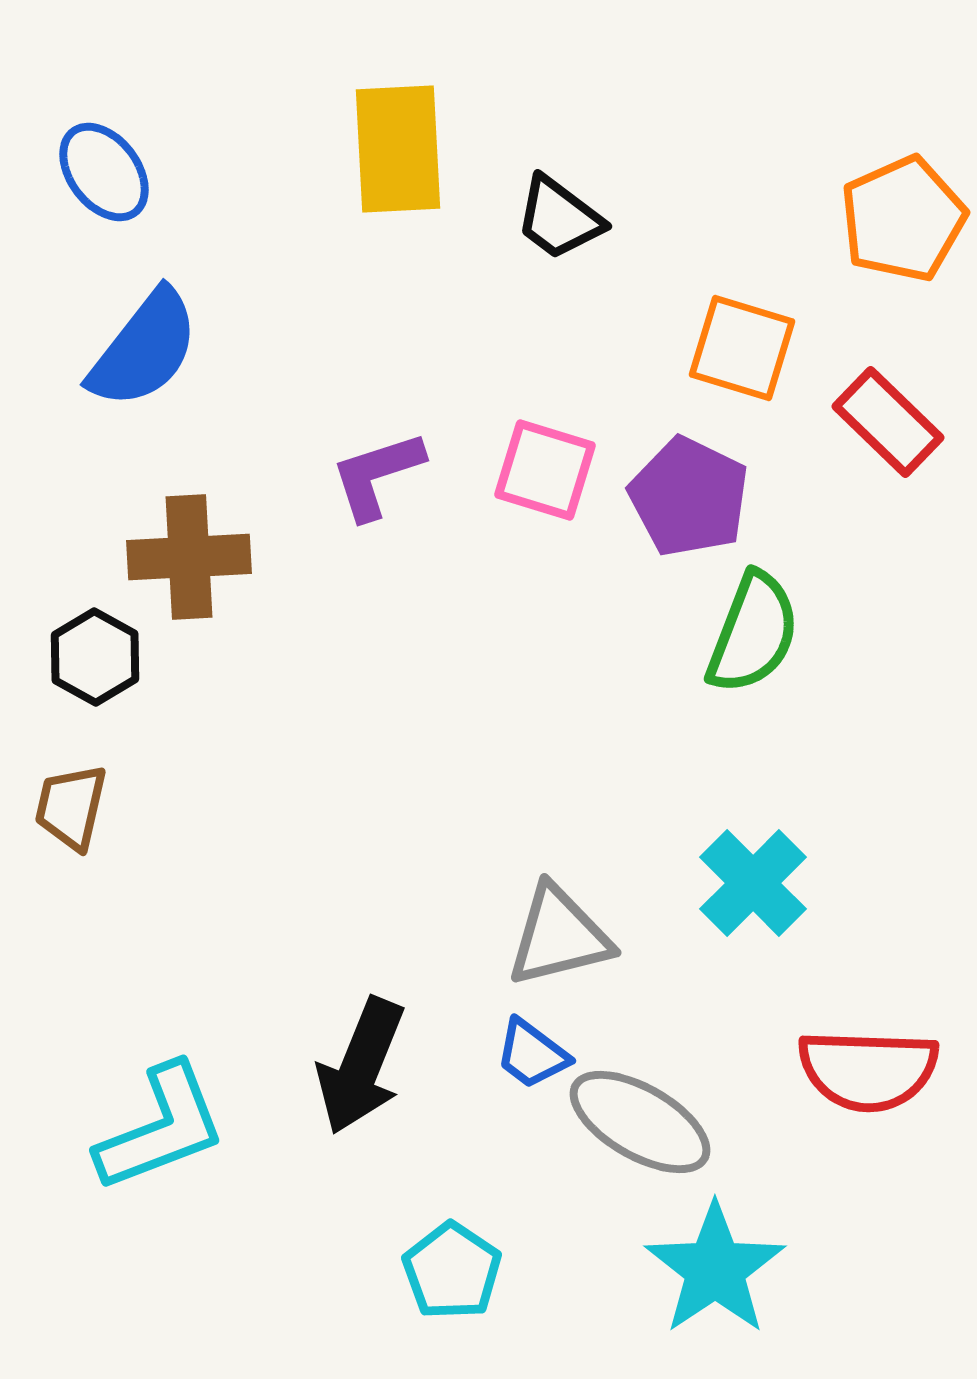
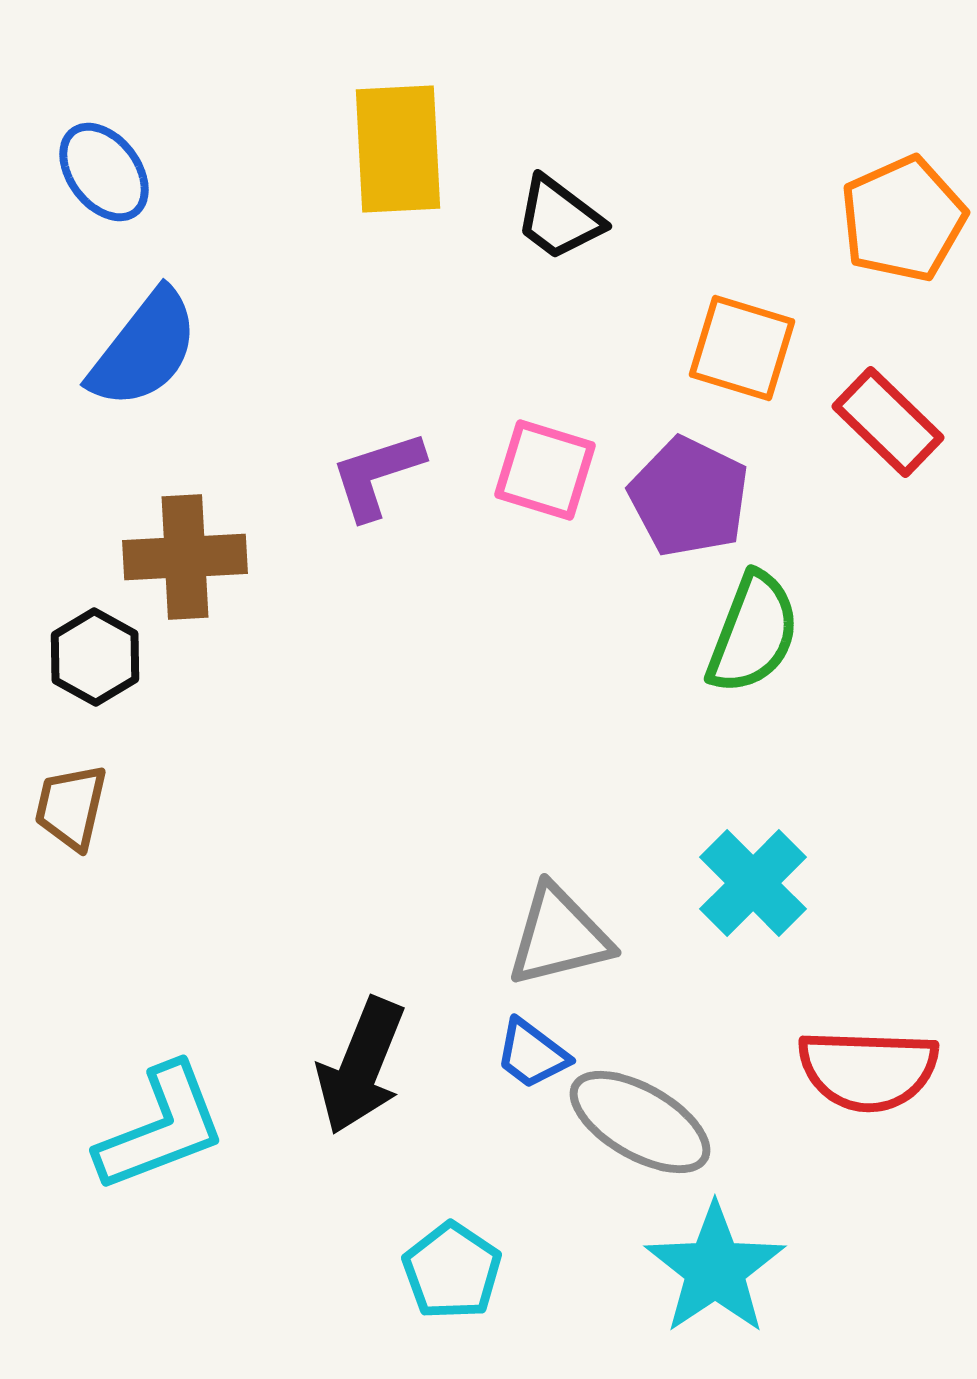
brown cross: moved 4 px left
